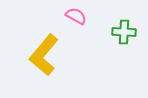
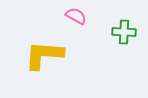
yellow L-shape: rotated 54 degrees clockwise
